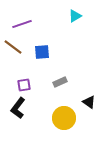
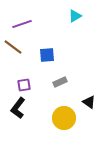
blue square: moved 5 px right, 3 px down
